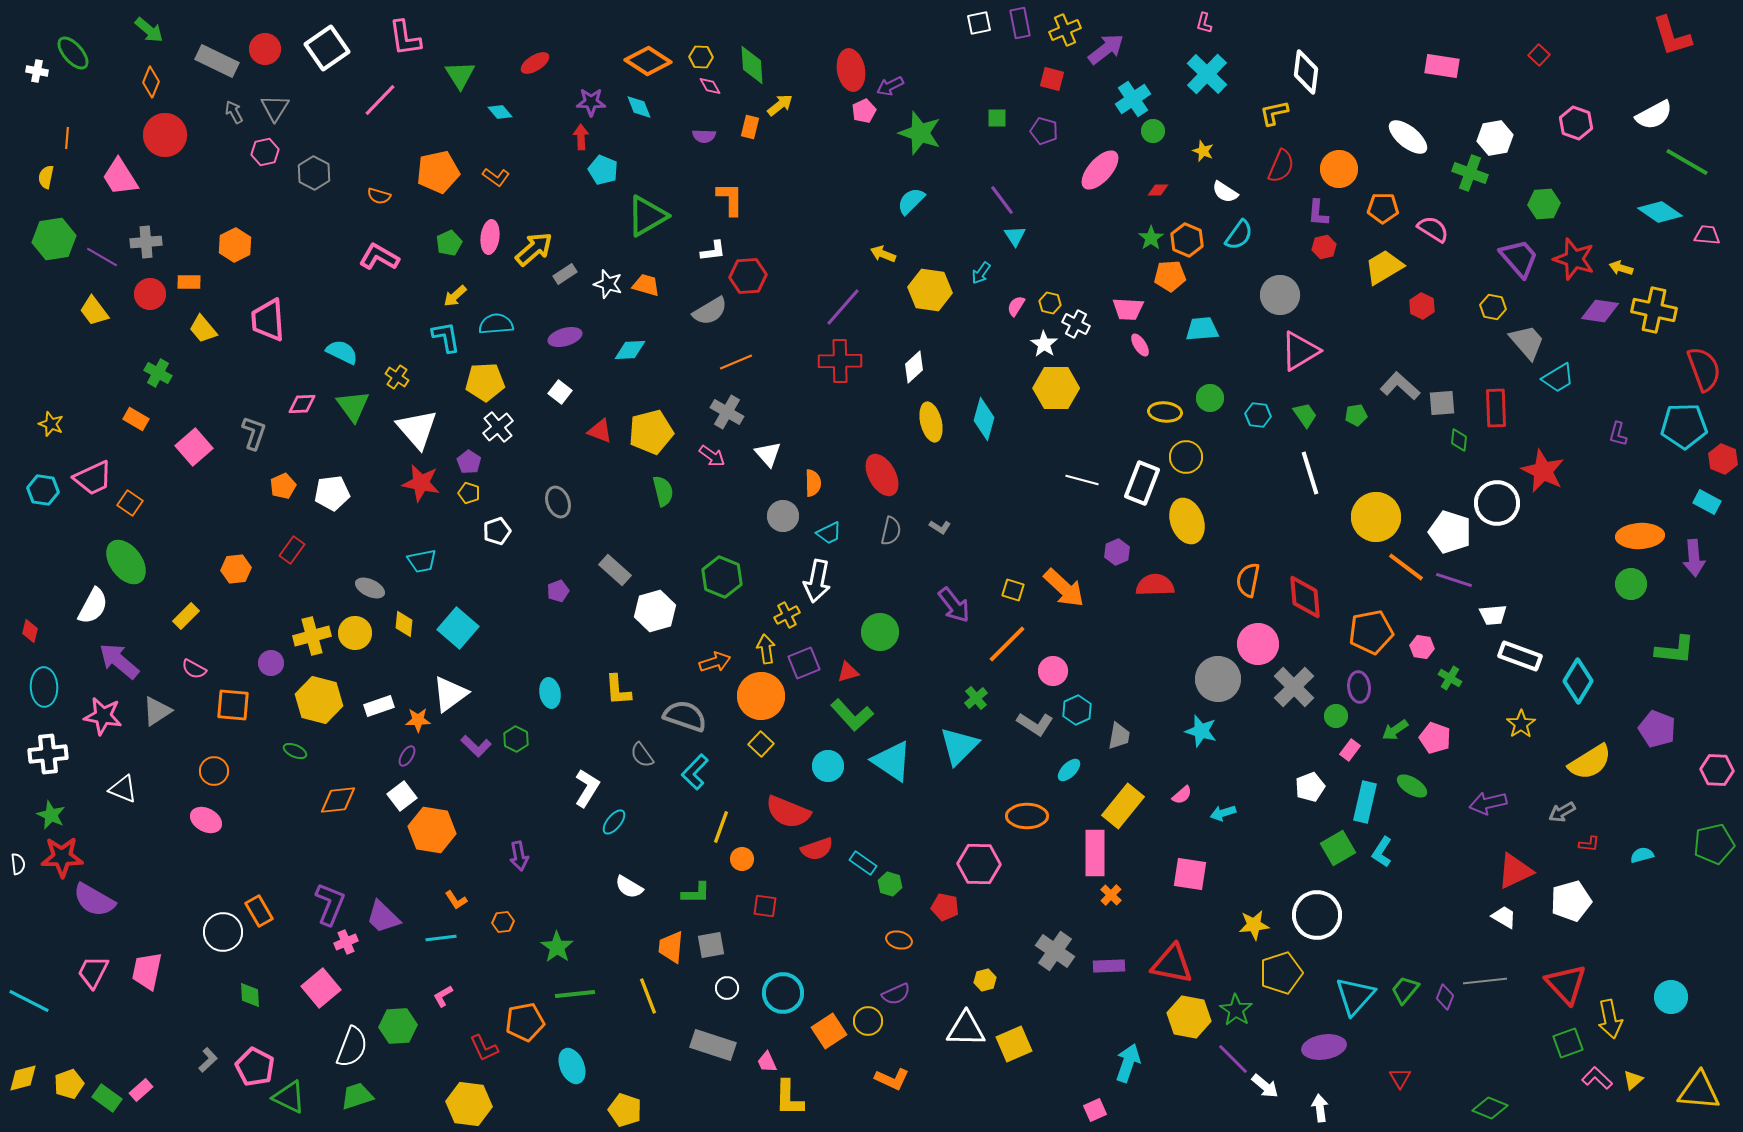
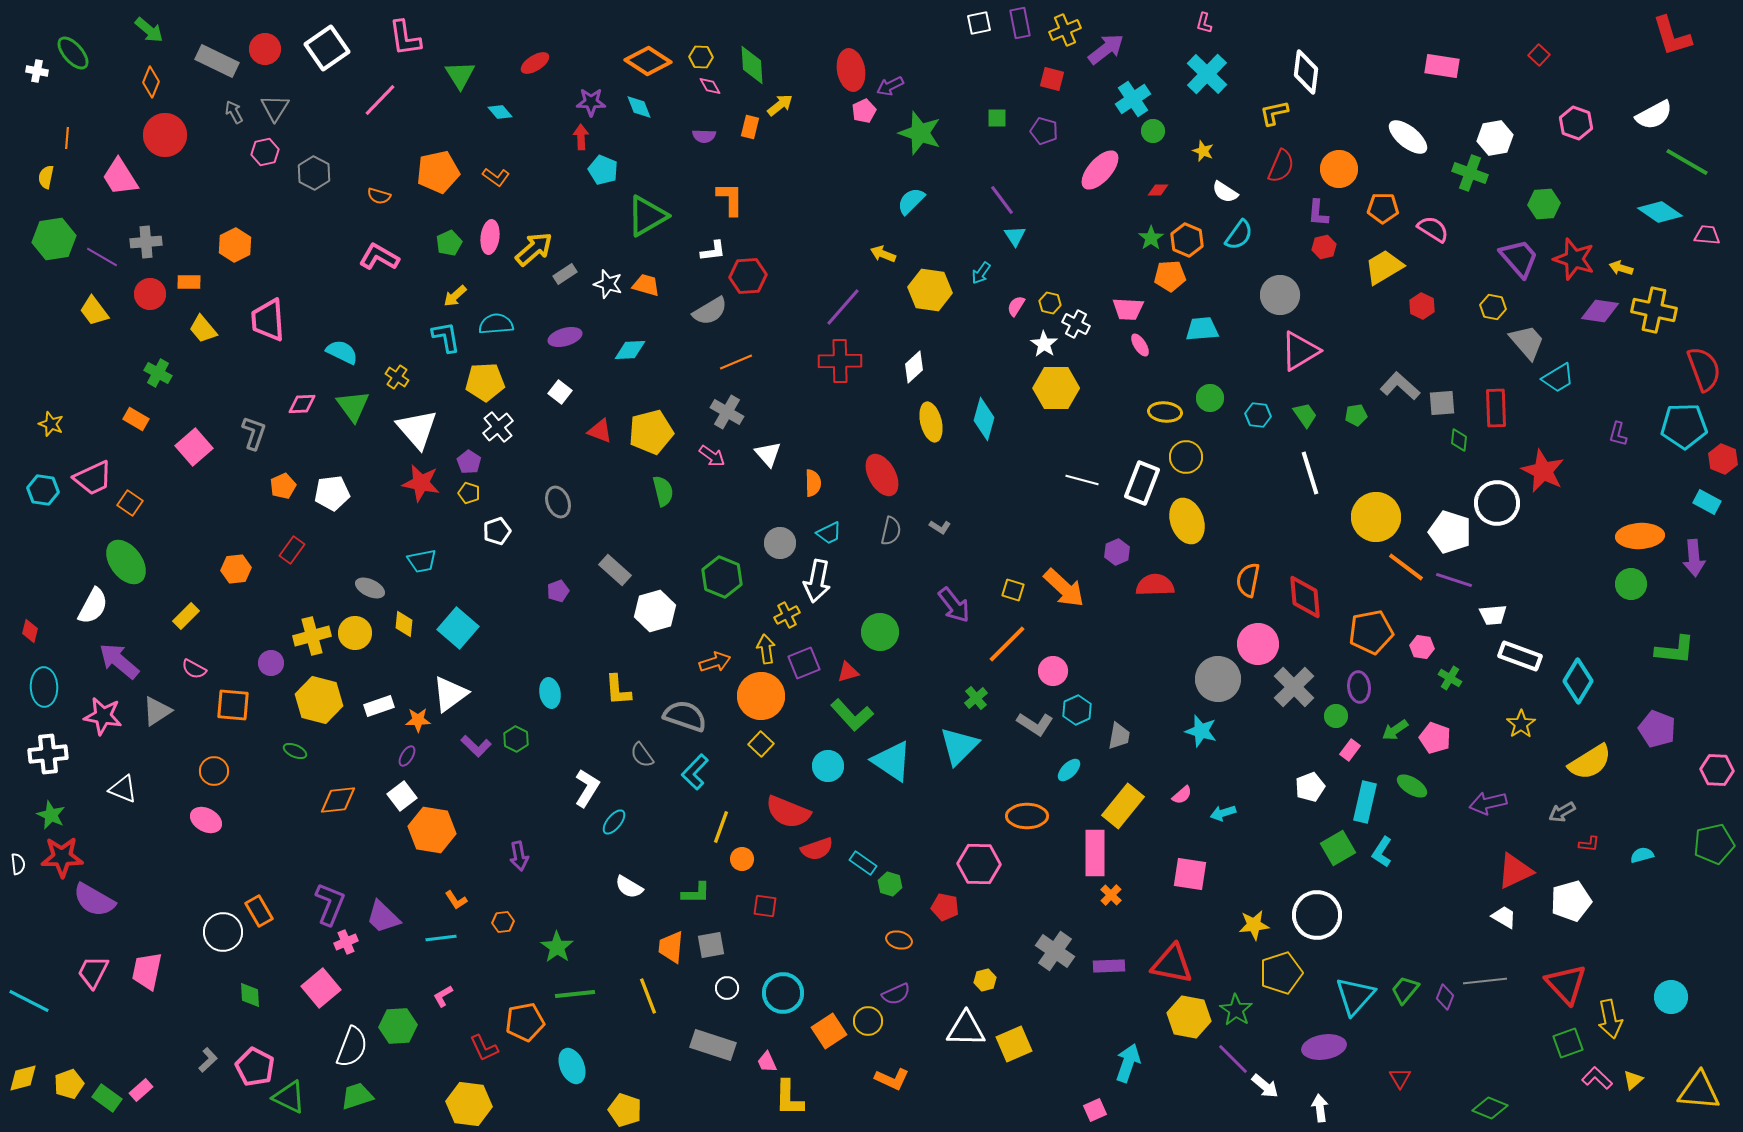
gray circle at (783, 516): moved 3 px left, 27 px down
